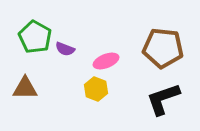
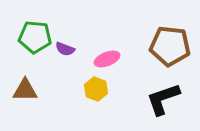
green pentagon: rotated 24 degrees counterclockwise
brown pentagon: moved 7 px right, 2 px up
pink ellipse: moved 1 px right, 2 px up
brown triangle: moved 2 px down
